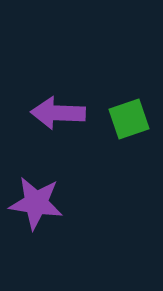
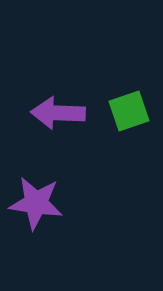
green square: moved 8 px up
